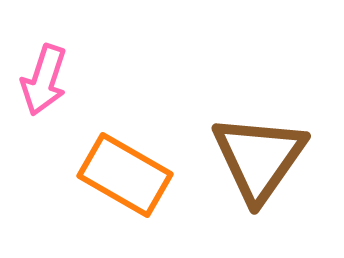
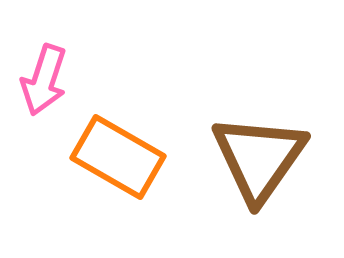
orange rectangle: moved 7 px left, 18 px up
